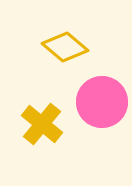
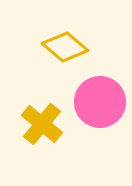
pink circle: moved 2 px left
